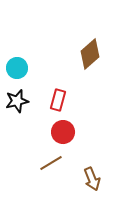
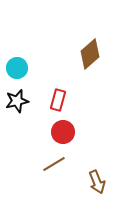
brown line: moved 3 px right, 1 px down
brown arrow: moved 5 px right, 3 px down
